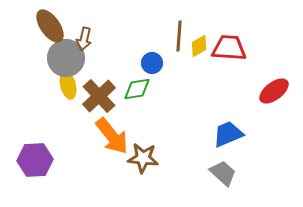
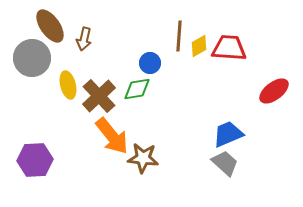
gray circle: moved 34 px left
blue circle: moved 2 px left
gray trapezoid: moved 2 px right, 10 px up
